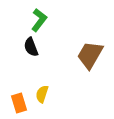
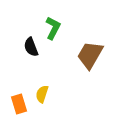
green L-shape: moved 14 px right, 8 px down; rotated 10 degrees counterclockwise
orange rectangle: moved 1 px down
